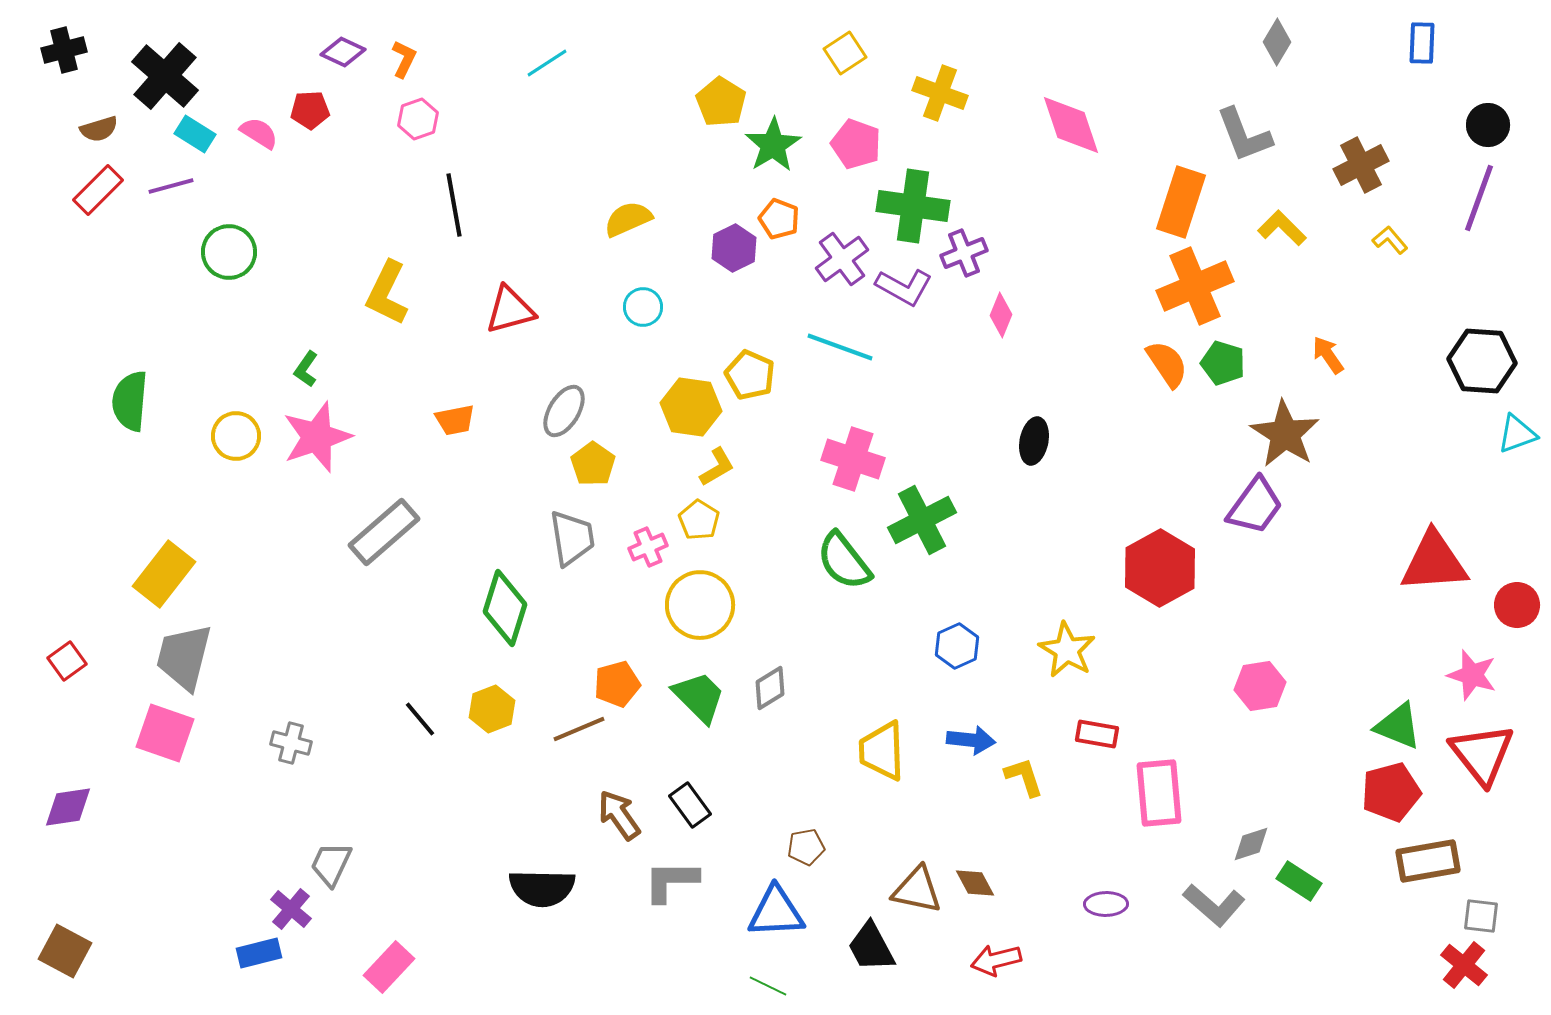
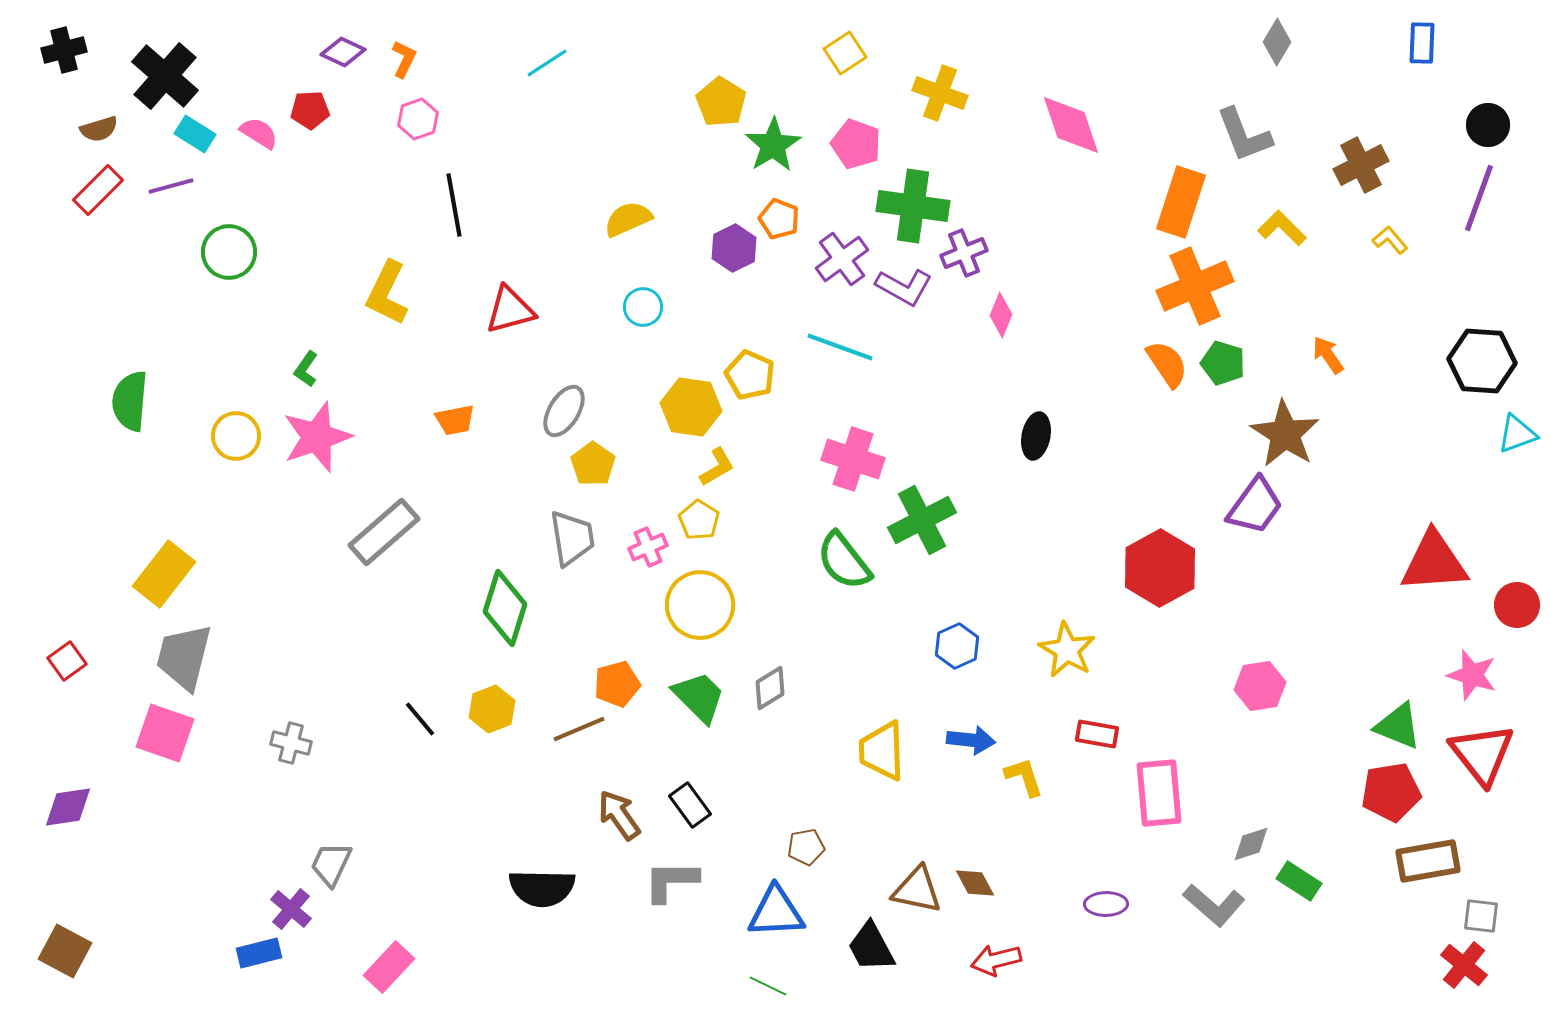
black ellipse at (1034, 441): moved 2 px right, 5 px up
red pentagon at (1391, 792): rotated 6 degrees clockwise
